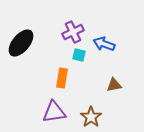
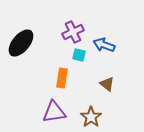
blue arrow: moved 1 px down
brown triangle: moved 7 px left, 1 px up; rotated 49 degrees clockwise
